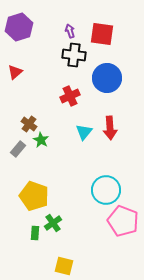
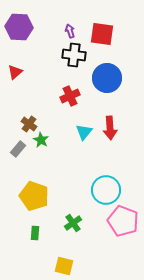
purple hexagon: rotated 20 degrees clockwise
green cross: moved 20 px right
